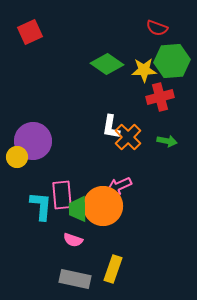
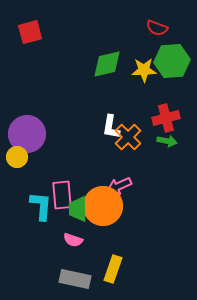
red square: rotated 10 degrees clockwise
green diamond: rotated 48 degrees counterclockwise
red cross: moved 6 px right, 21 px down
purple circle: moved 6 px left, 7 px up
